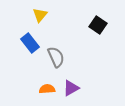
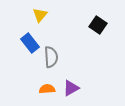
gray semicircle: moved 5 px left; rotated 20 degrees clockwise
